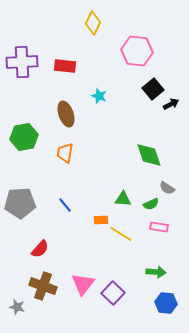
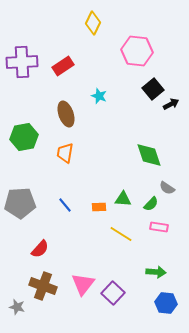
red rectangle: moved 2 px left; rotated 40 degrees counterclockwise
green semicircle: rotated 21 degrees counterclockwise
orange rectangle: moved 2 px left, 13 px up
